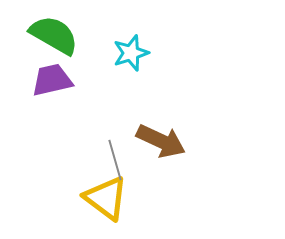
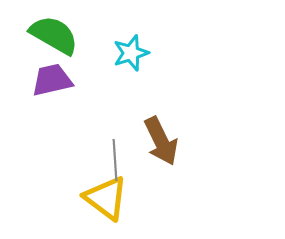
brown arrow: rotated 39 degrees clockwise
gray line: rotated 12 degrees clockwise
